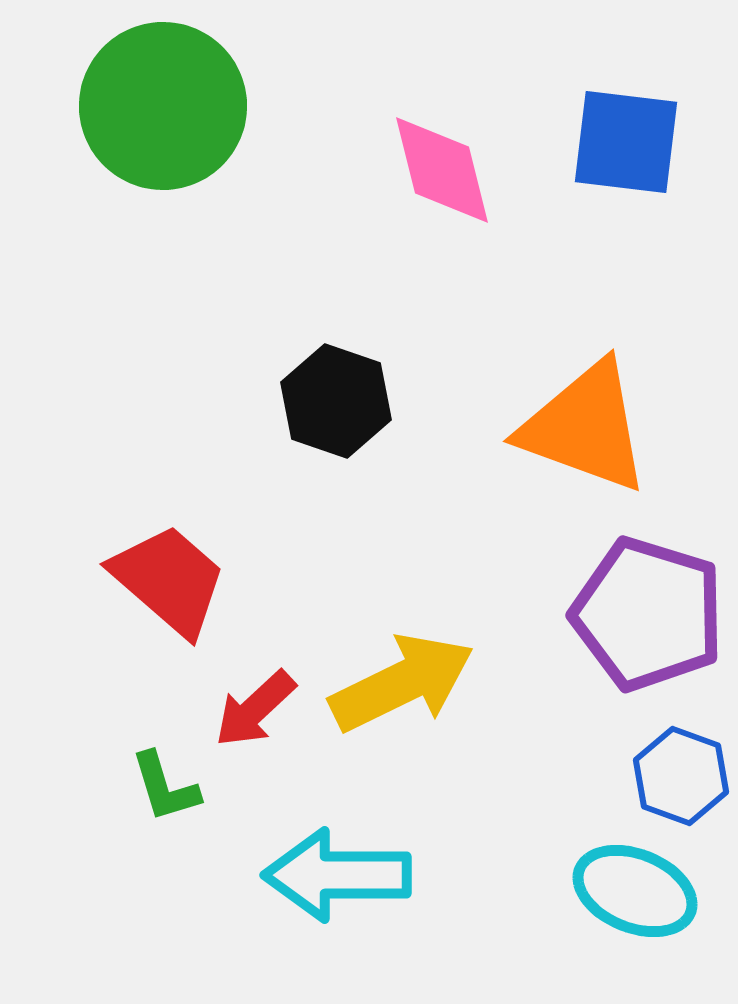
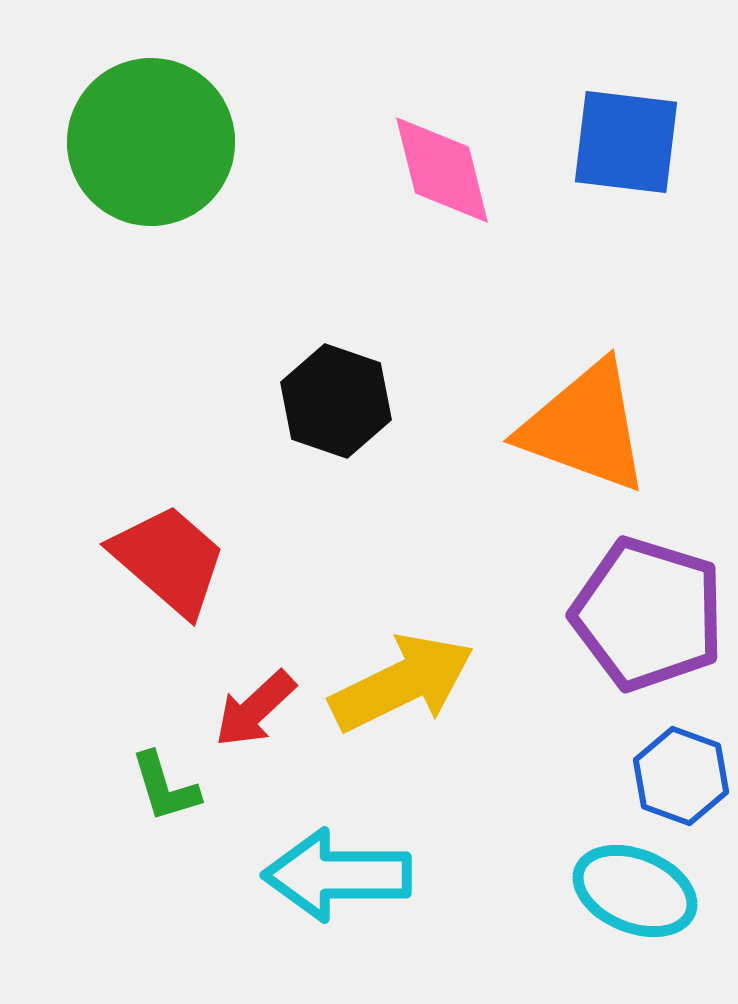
green circle: moved 12 px left, 36 px down
red trapezoid: moved 20 px up
